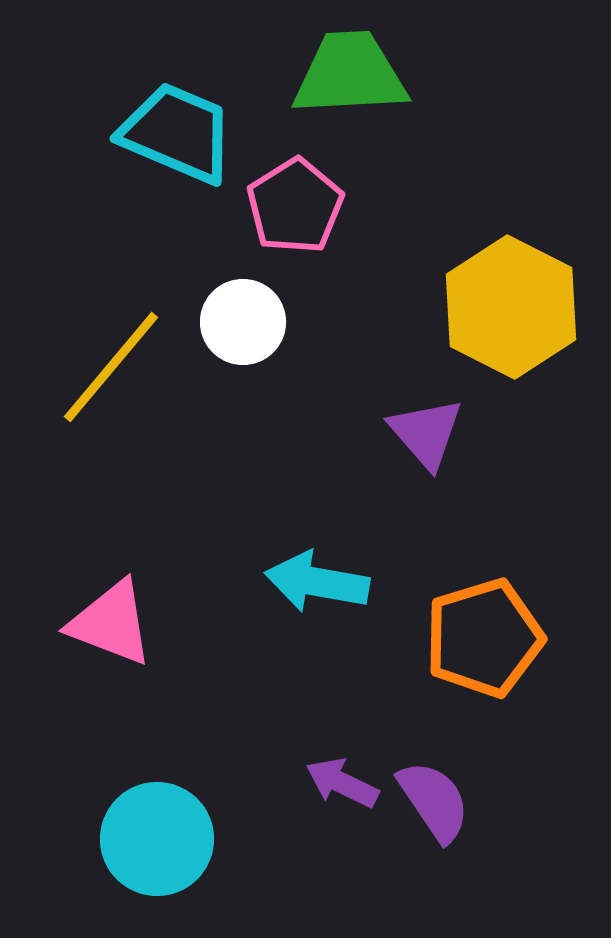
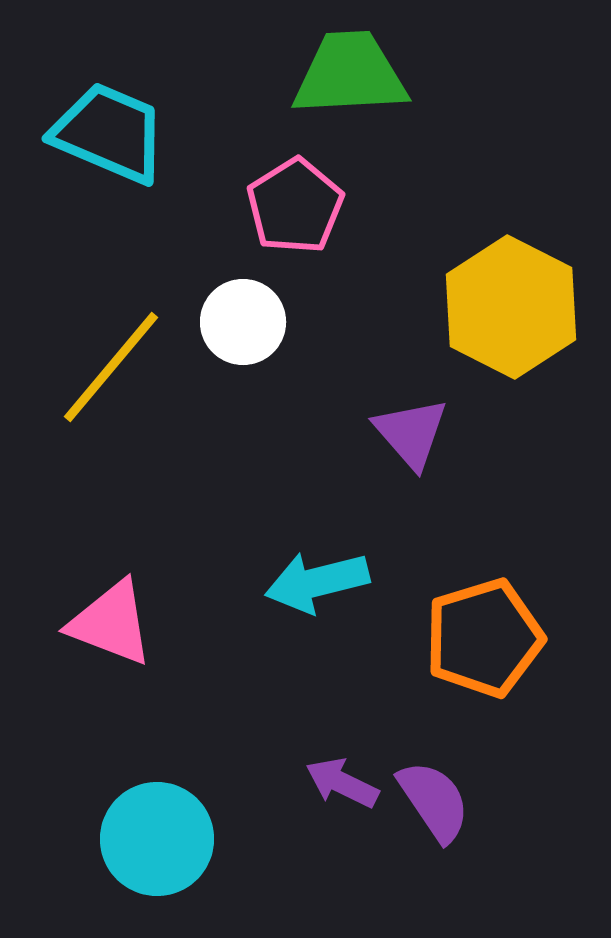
cyan trapezoid: moved 68 px left
purple triangle: moved 15 px left
cyan arrow: rotated 24 degrees counterclockwise
